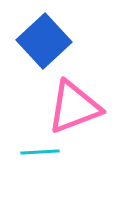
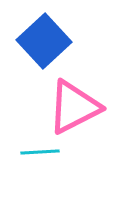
pink triangle: rotated 6 degrees counterclockwise
